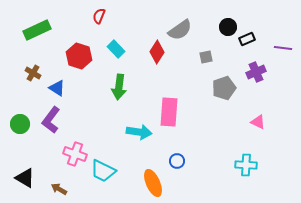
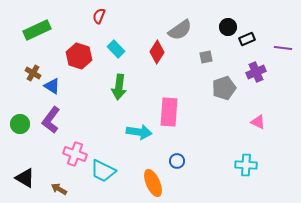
blue triangle: moved 5 px left, 2 px up
